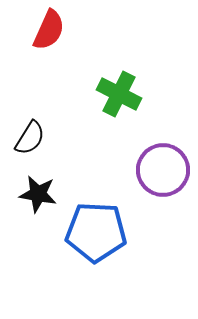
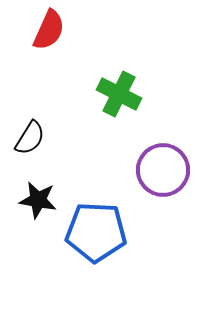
black star: moved 6 px down
